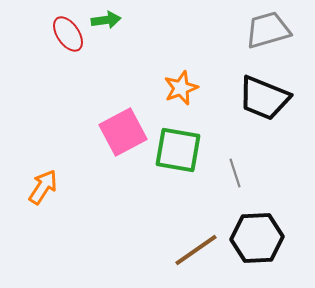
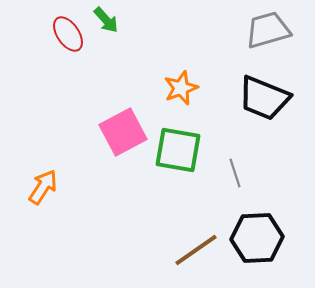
green arrow: rotated 56 degrees clockwise
